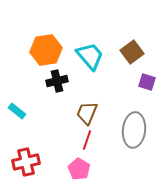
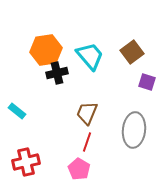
black cross: moved 8 px up
red line: moved 2 px down
